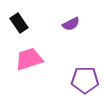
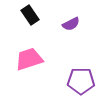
black rectangle: moved 11 px right, 8 px up
purple pentagon: moved 4 px left, 1 px down
